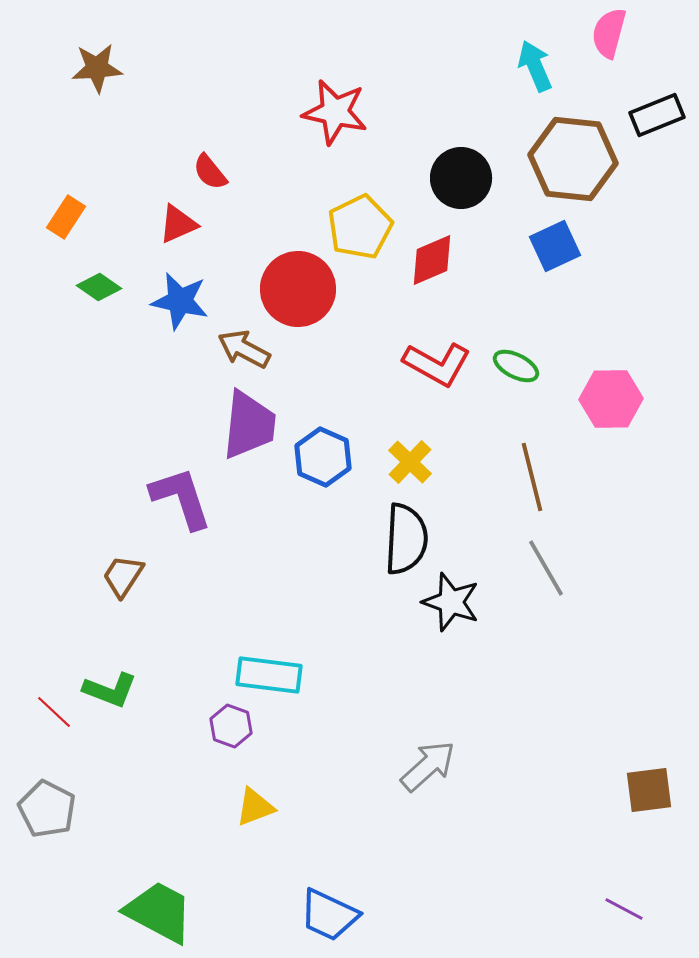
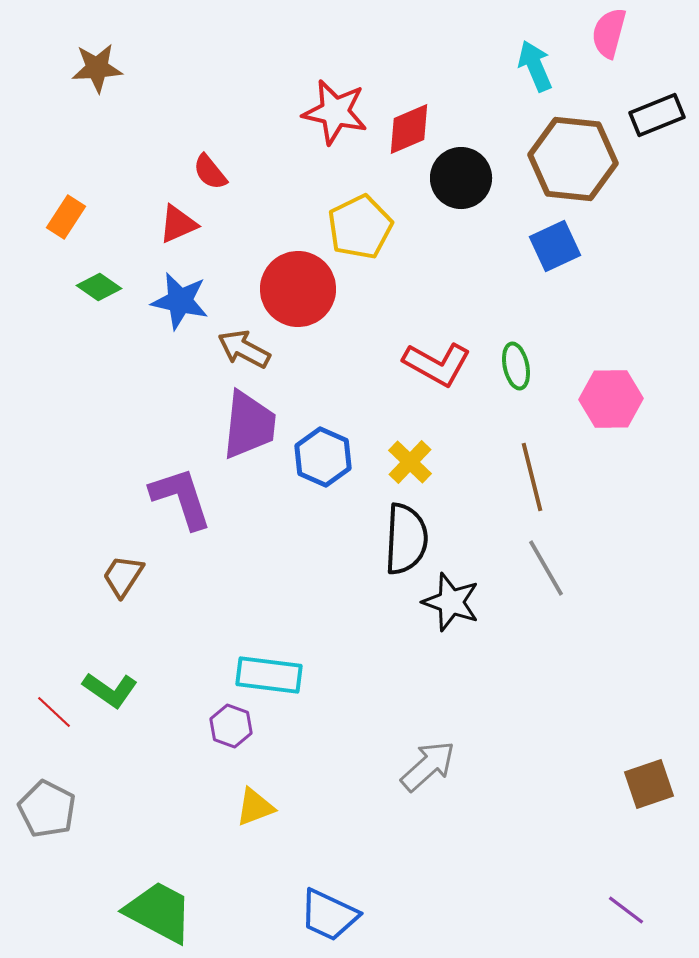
red diamond: moved 23 px left, 131 px up
green ellipse: rotated 51 degrees clockwise
green L-shape: rotated 14 degrees clockwise
brown square: moved 6 px up; rotated 12 degrees counterclockwise
purple line: moved 2 px right, 1 px down; rotated 9 degrees clockwise
